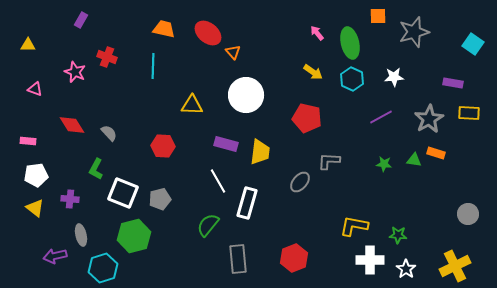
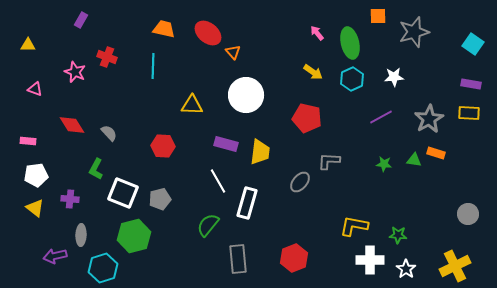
cyan hexagon at (352, 79): rotated 10 degrees clockwise
purple rectangle at (453, 83): moved 18 px right, 1 px down
gray ellipse at (81, 235): rotated 15 degrees clockwise
